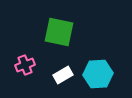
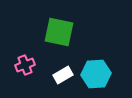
cyan hexagon: moved 2 px left
